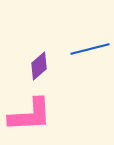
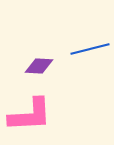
purple diamond: rotated 44 degrees clockwise
